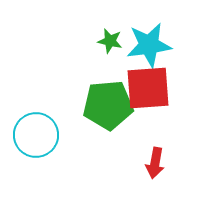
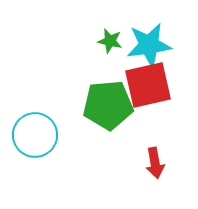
red square: moved 3 px up; rotated 9 degrees counterclockwise
cyan circle: moved 1 px left
red arrow: rotated 20 degrees counterclockwise
